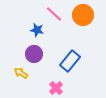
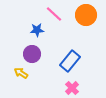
orange circle: moved 3 px right
blue star: rotated 16 degrees counterclockwise
purple circle: moved 2 px left
pink cross: moved 16 px right
